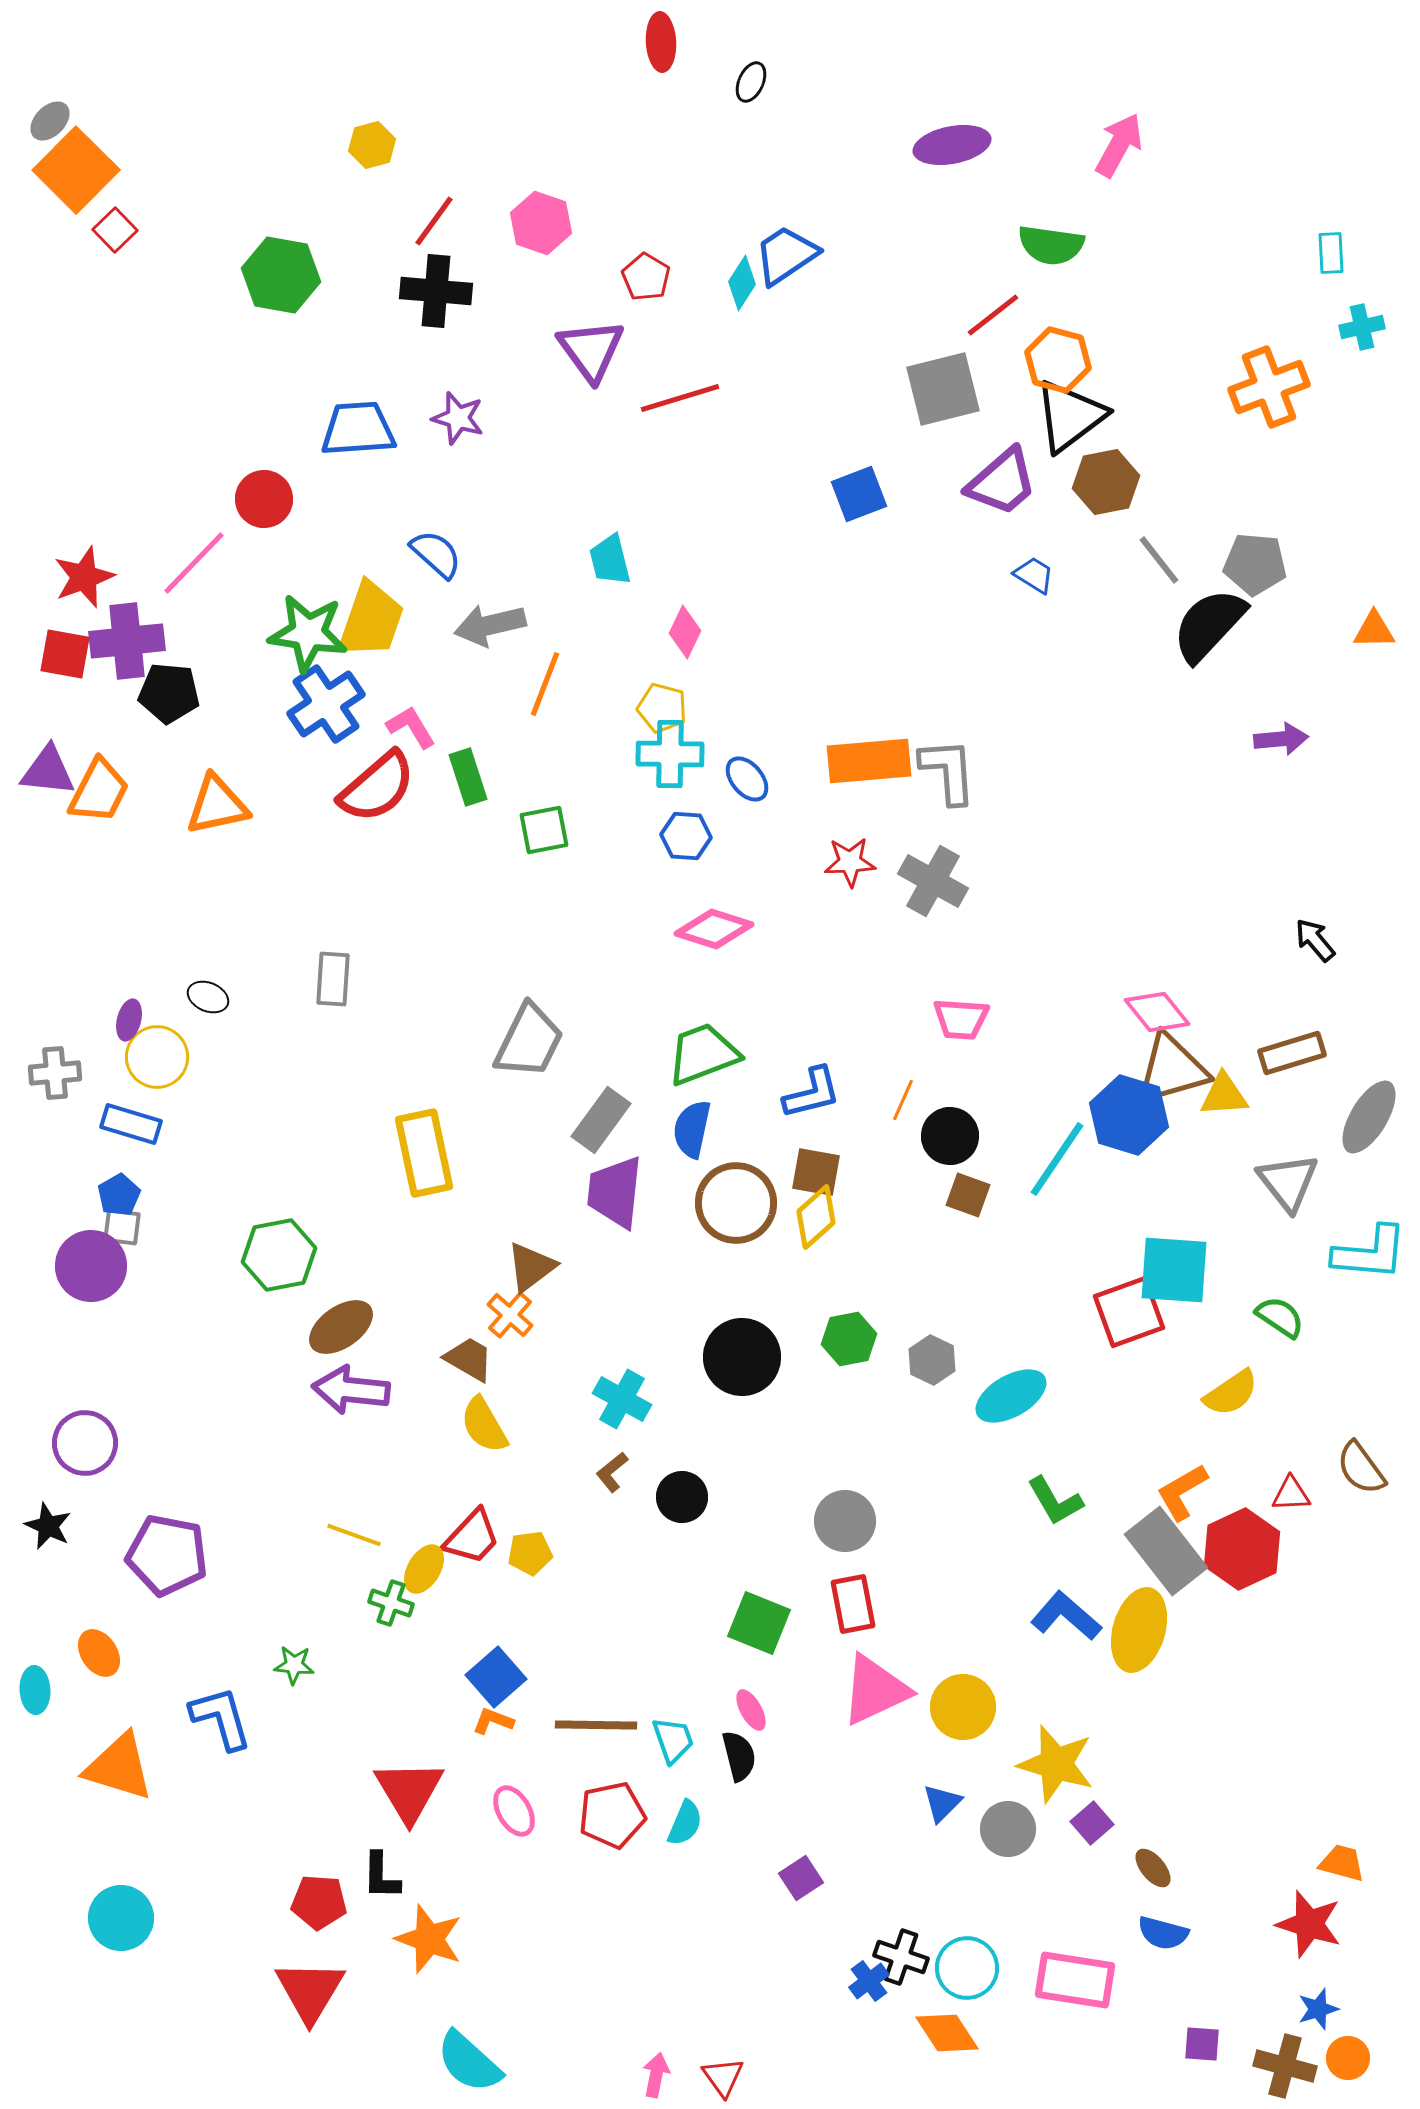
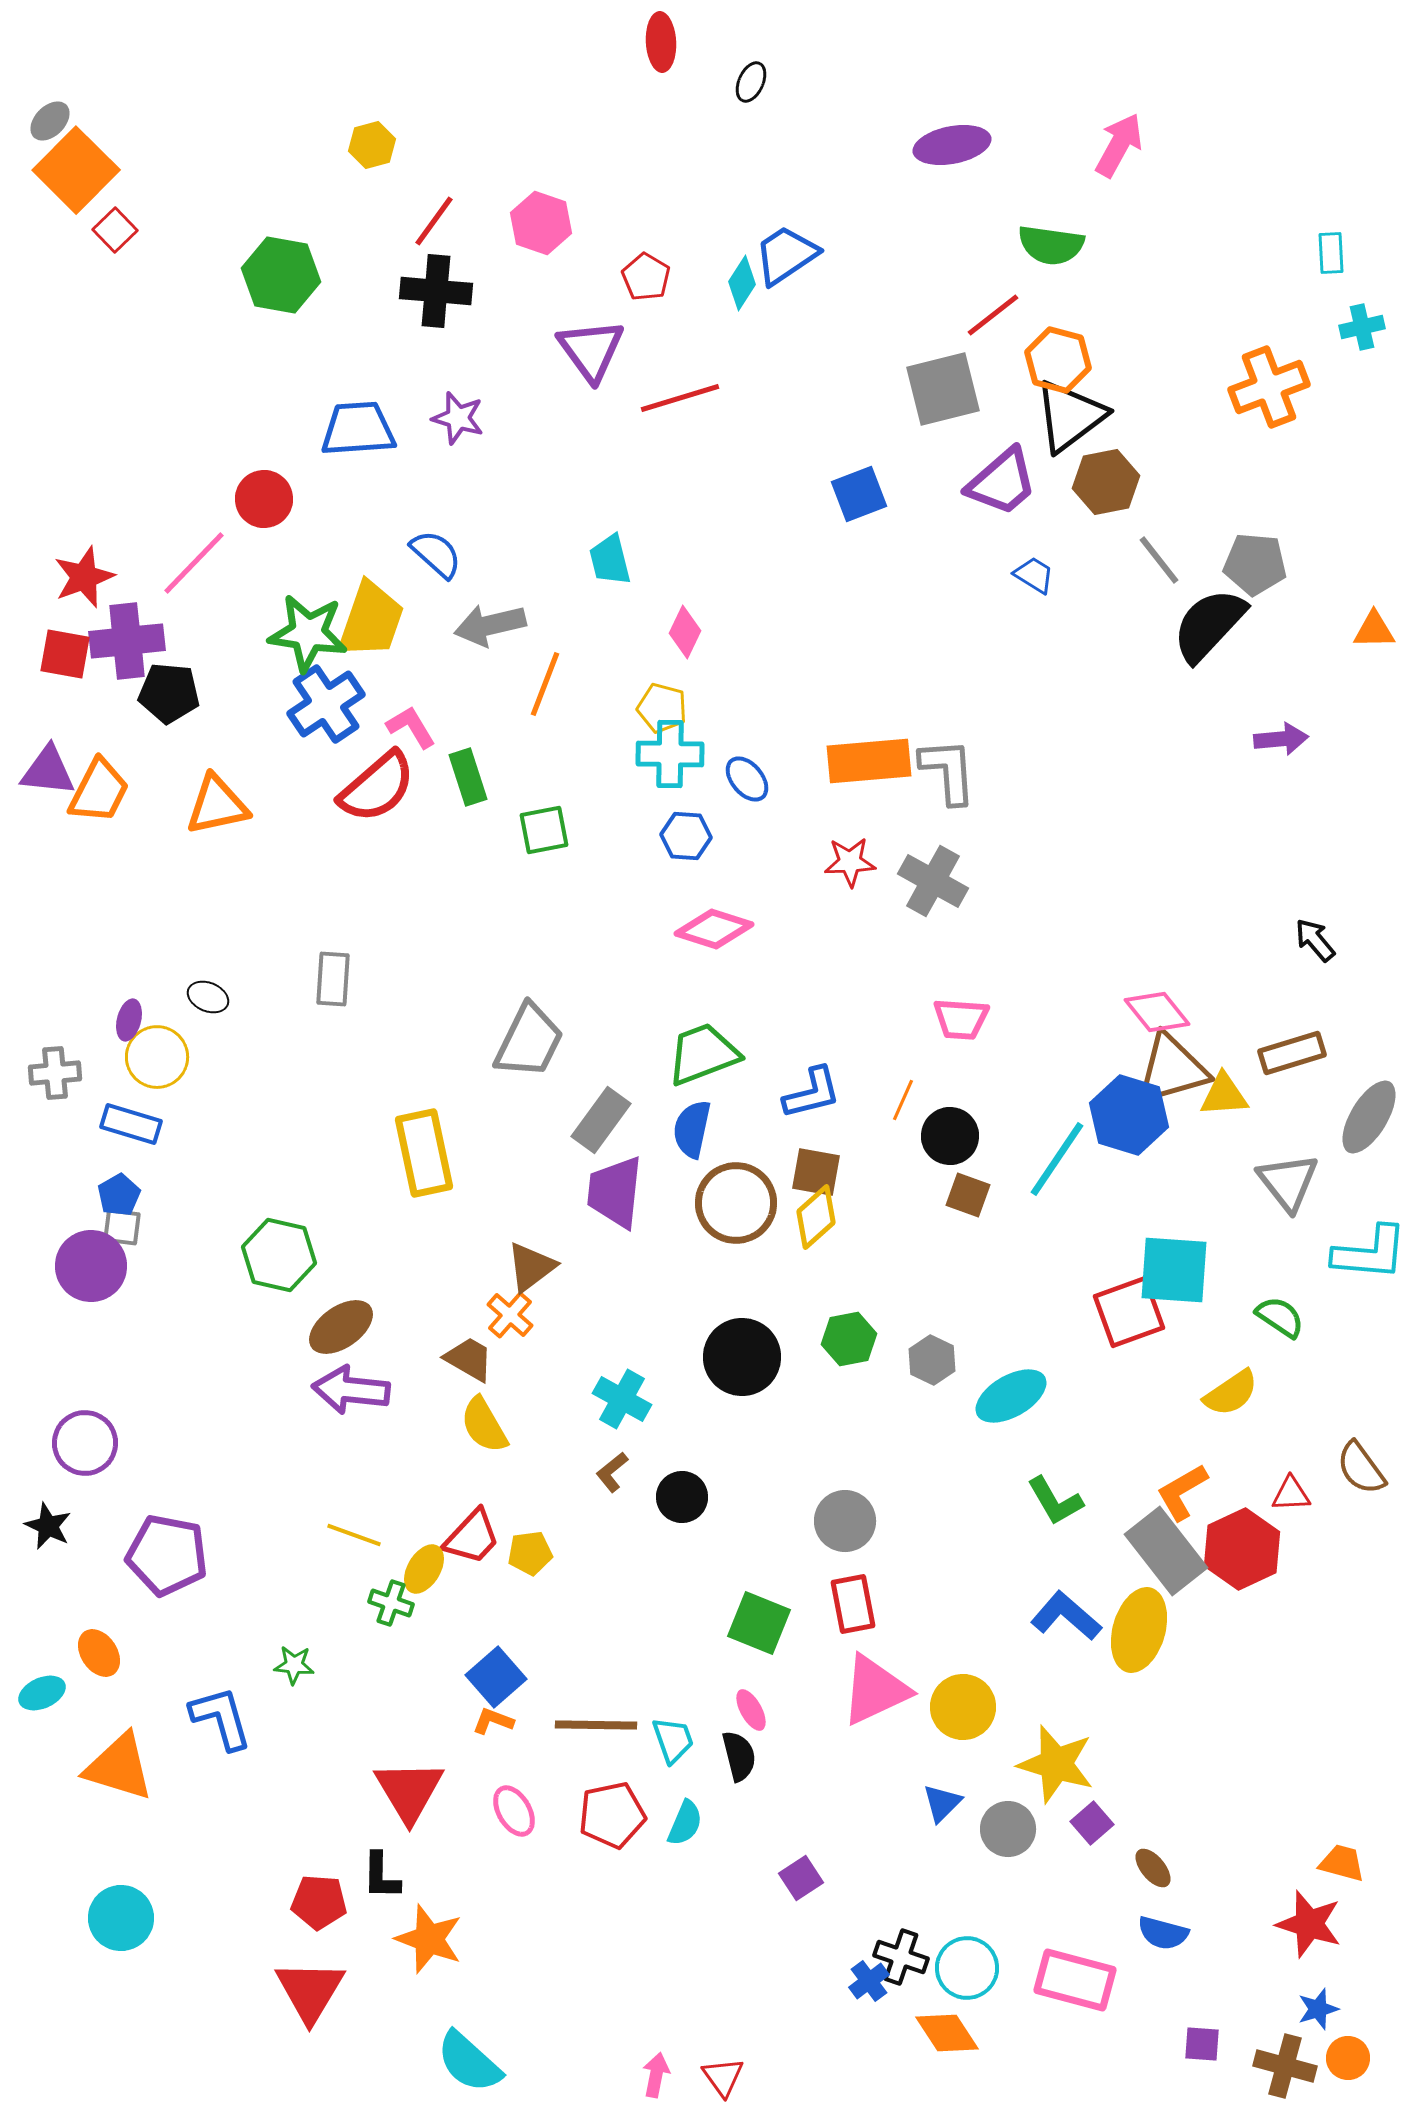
green hexagon at (279, 1255): rotated 24 degrees clockwise
cyan ellipse at (35, 1690): moved 7 px right, 3 px down; rotated 69 degrees clockwise
pink rectangle at (1075, 1980): rotated 6 degrees clockwise
